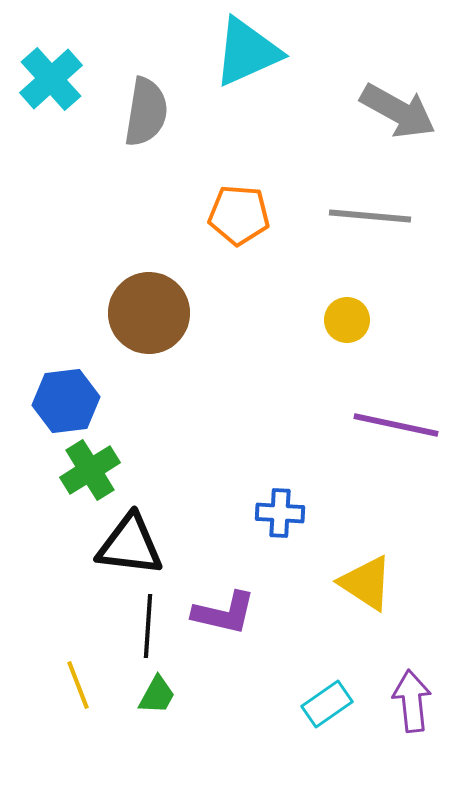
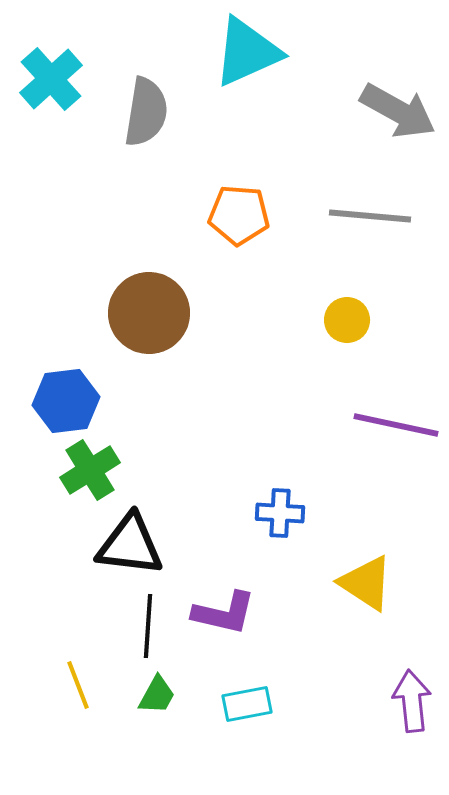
cyan rectangle: moved 80 px left; rotated 24 degrees clockwise
